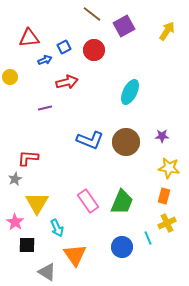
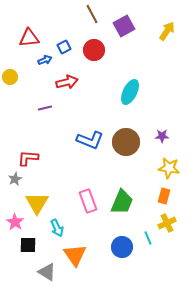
brown line: rotated 24 degrees clockwise
pink rectangle: rotated 15 degrees clockwise
black square: moved 1 px right
